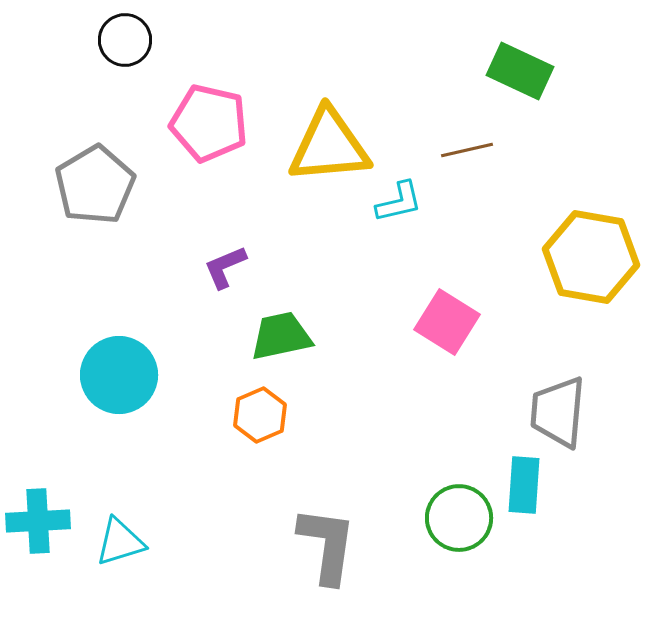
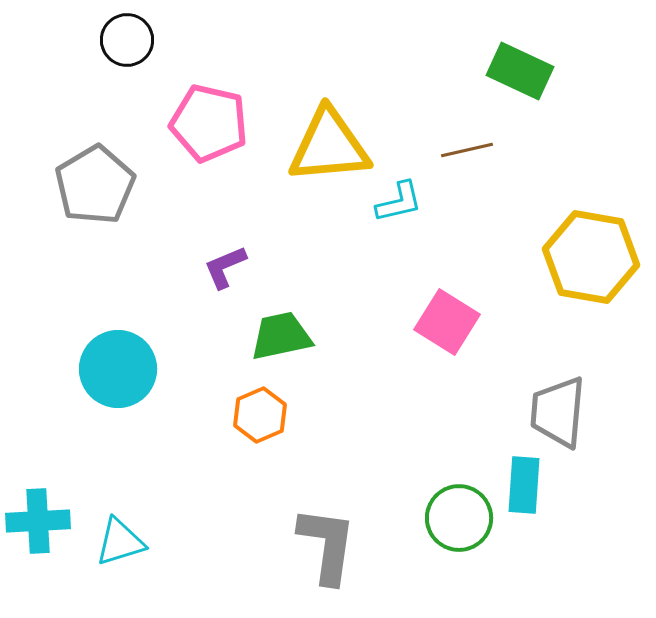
black circle: moved 2 px right
cyan circle: moved 1 px left, 6 px up
